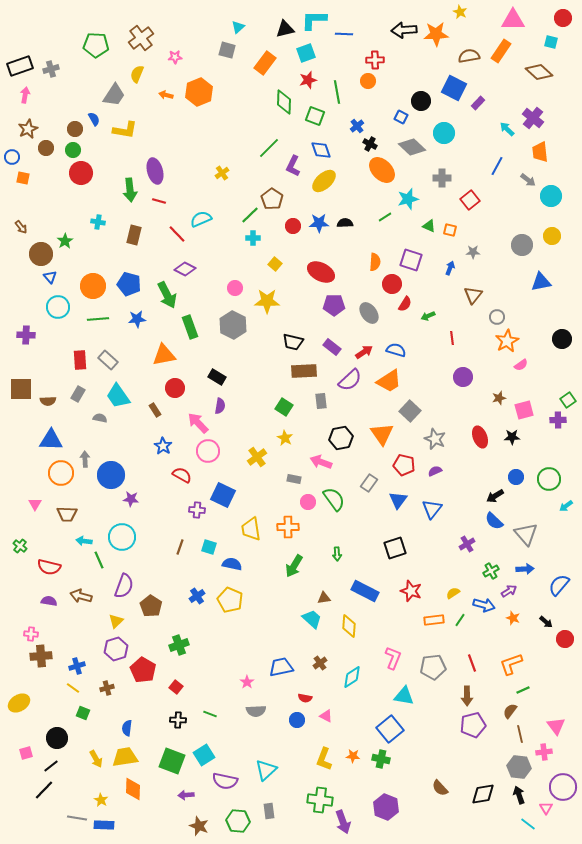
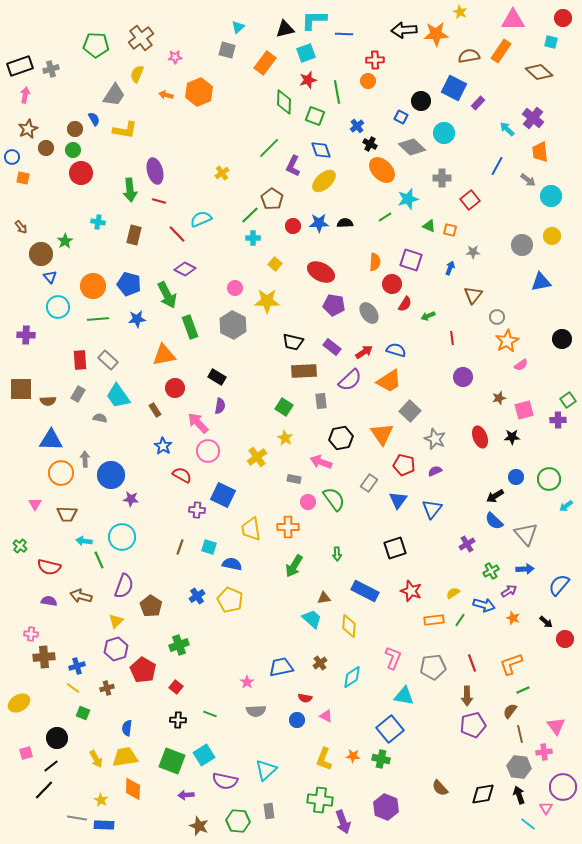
purple pentagon at (334, 305): rotated 10 degrees clockwise
brown cross at (41, 656): moved 3 px right, 1 px down
